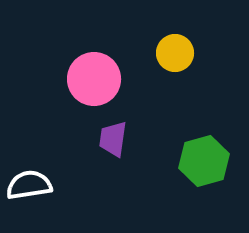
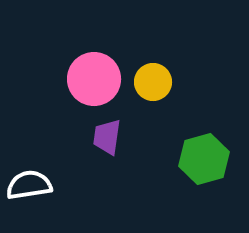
yellow circle: moved 22 px left, 29 px down
purple trapezoid: moved 6 px left, 2 px up
green hexagon: moved 2 px up
